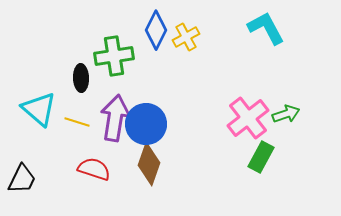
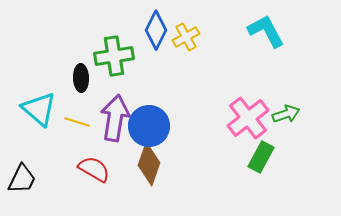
cyan L-shape: moved 3 px down
blue circle: moved 3 px right, 2 px down
red semicircle: rotated 12 degrees clockwise
